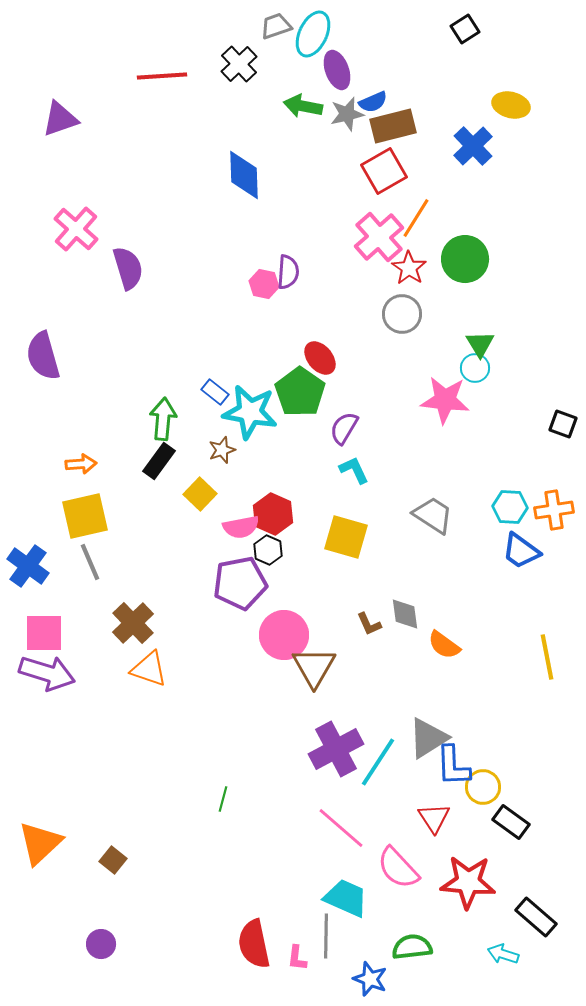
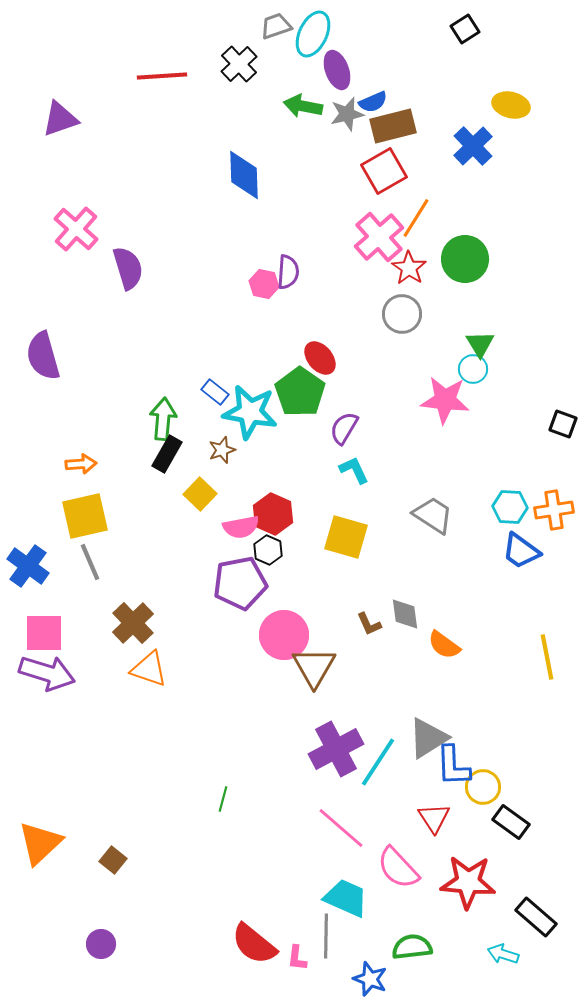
cyan circle at (475, 368): moved 2 px left, 1 px down
black rectangle at (159, 461): moved 8 px right, 7 px up; rotated 6 degrees counterclockwise
red semicircle at (254, 944): rotated 39 degrees counterclockwise
